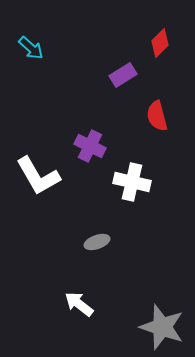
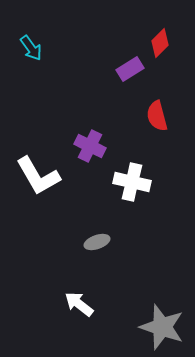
cyan arrow: rotated 12 degrees clockwise
purple rectangle: moved 7 px right, 6 px up
